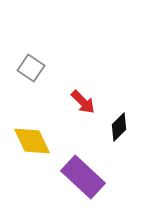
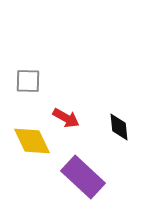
gray square: moved 3 px left, 13 px down; rotated 32 degrees counterclockwise
red arrow: moved 17 px left, 16 px down; rotated 16 degrees counterclockwise
black diamond: rotated 52 degrees counterclockwise
